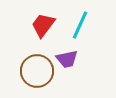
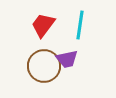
cyan line: rotated 16 degrees counterclockwise
brown circle: moved 7 px right, 5 px up
